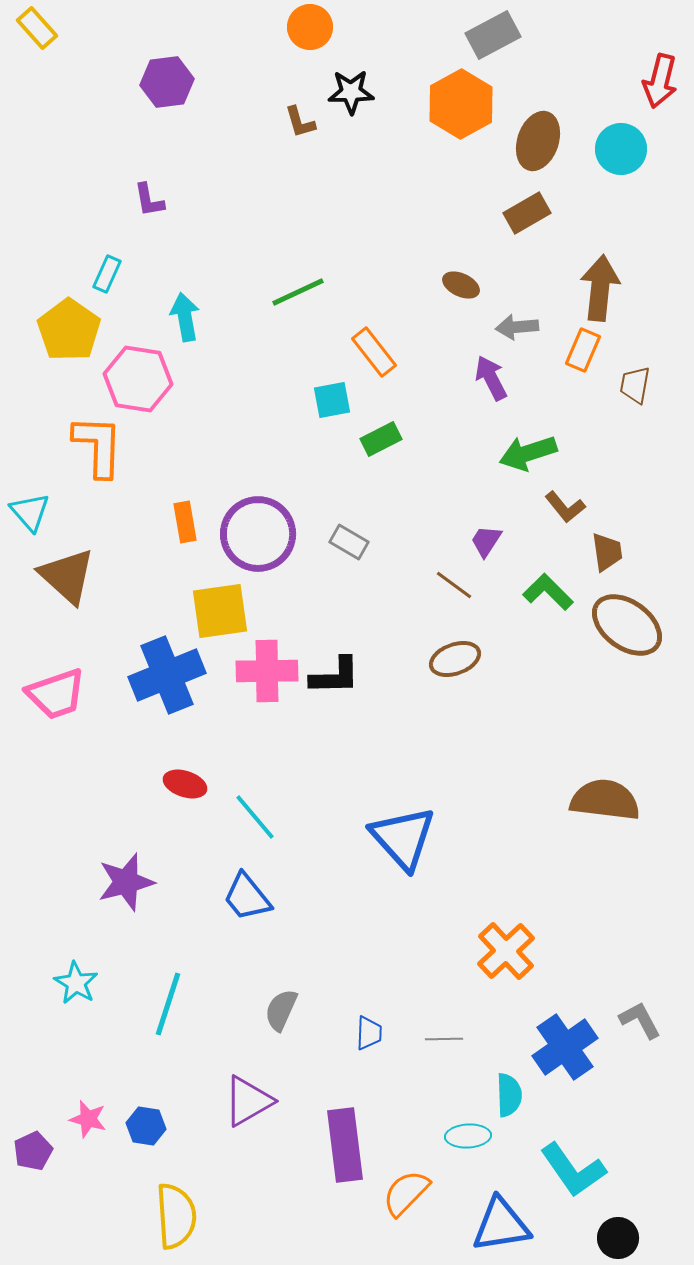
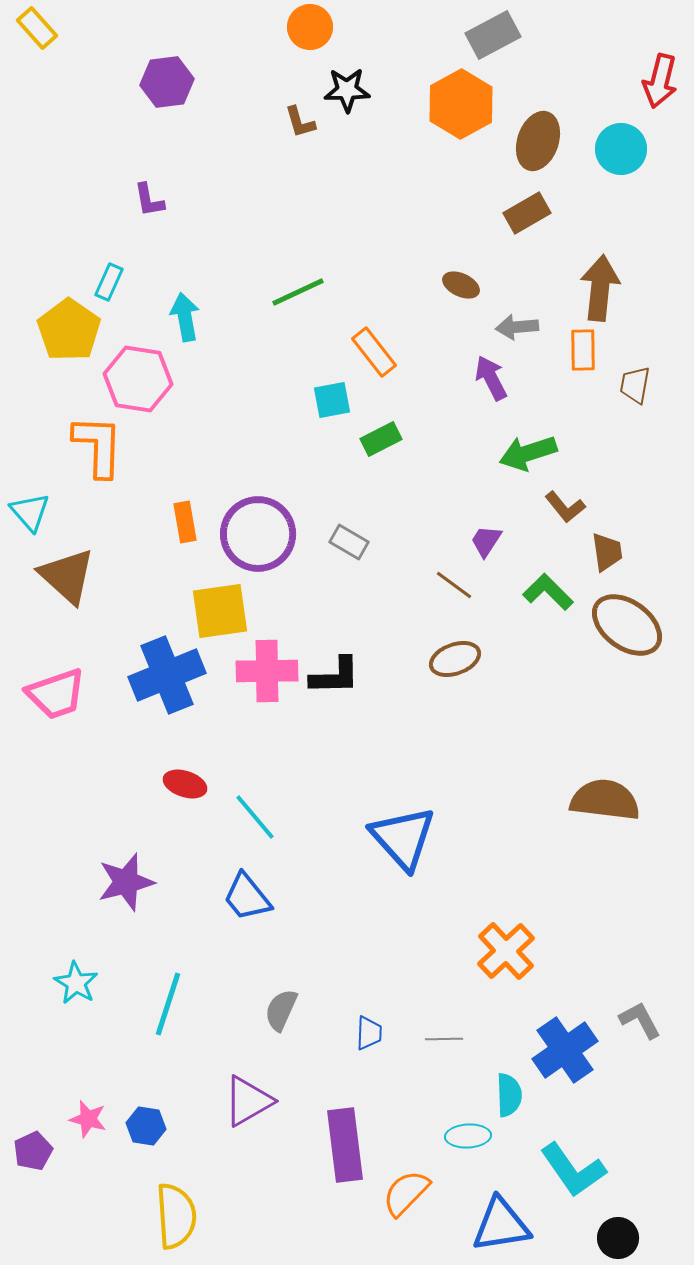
black star at (351, 92): moved 4 px left, 2 px up
cyan rectangle at (107, 274): moved 2 px right, 8 px down
orange rectangle at (583, 350): rotated 24 degrees counterclockwise
blue cross at (565, 1047): moved 3 px down
